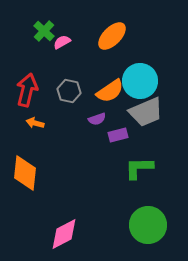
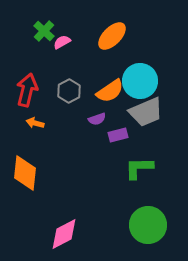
gray hexagon: rotated 20 degrees clockwise
